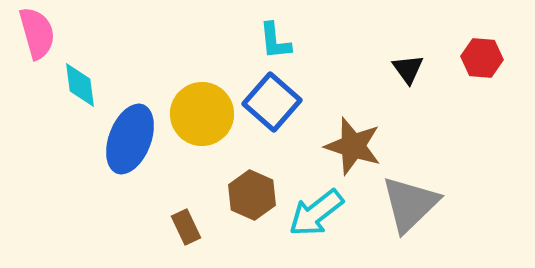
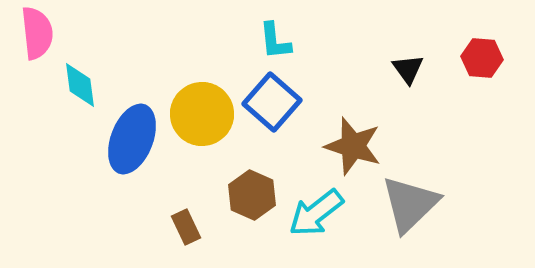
pink semicircle: rotated 10 degrees clockwise
blue ellipse: moved 2 px right
